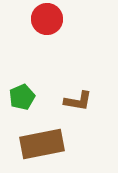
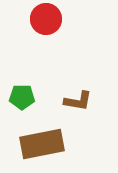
red circle: moved 1 px left
green pentagon: rotated 25 degrees clockwise
